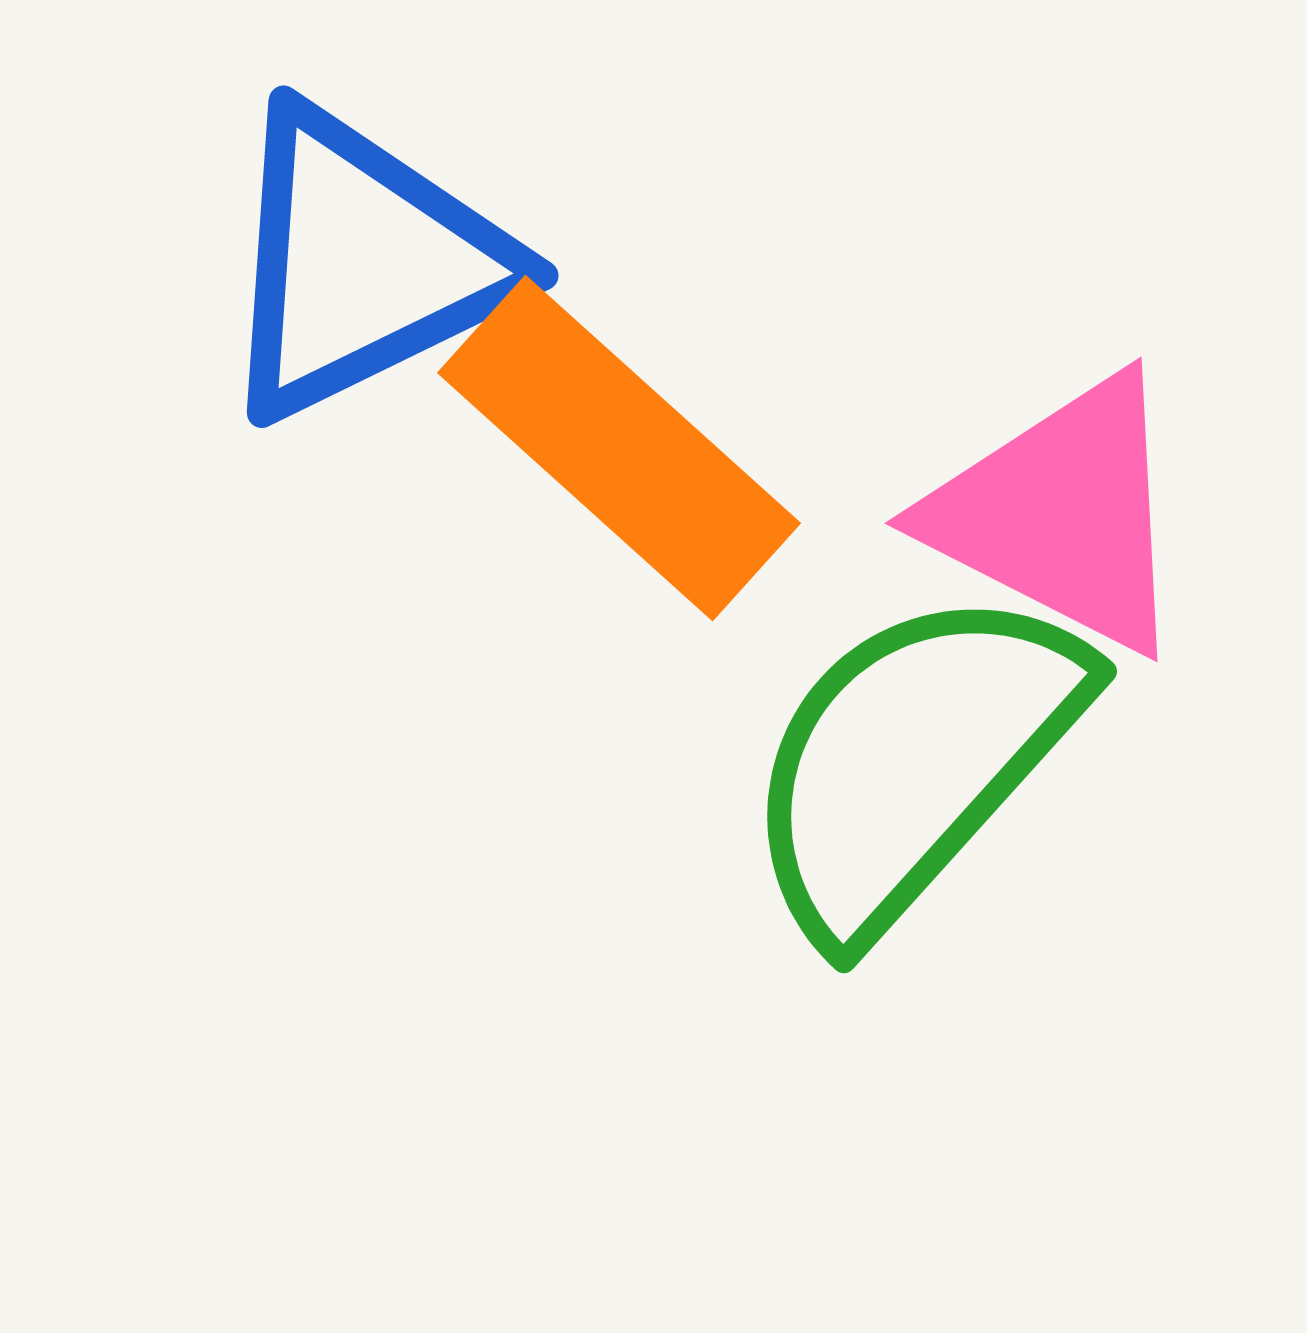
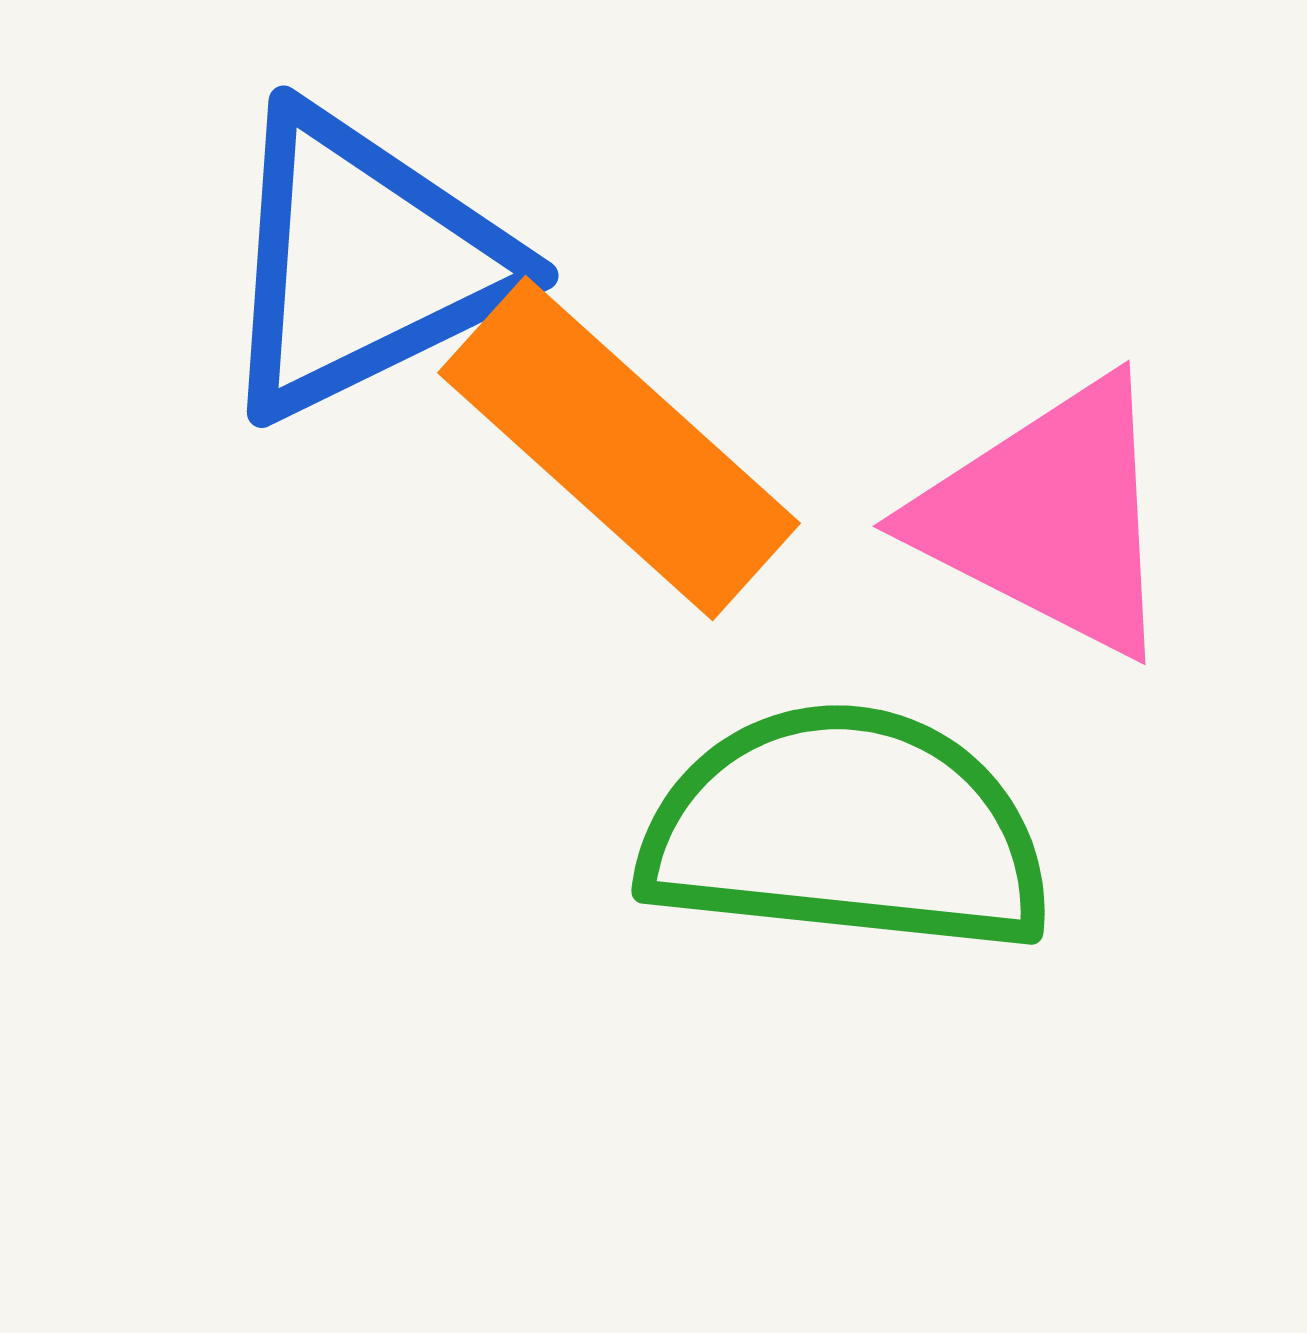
pink triangle: moved 12 px left, 3 px down
green semicircle: moved 67 px left, 69 px down; rotated 54 degrees clockwise
